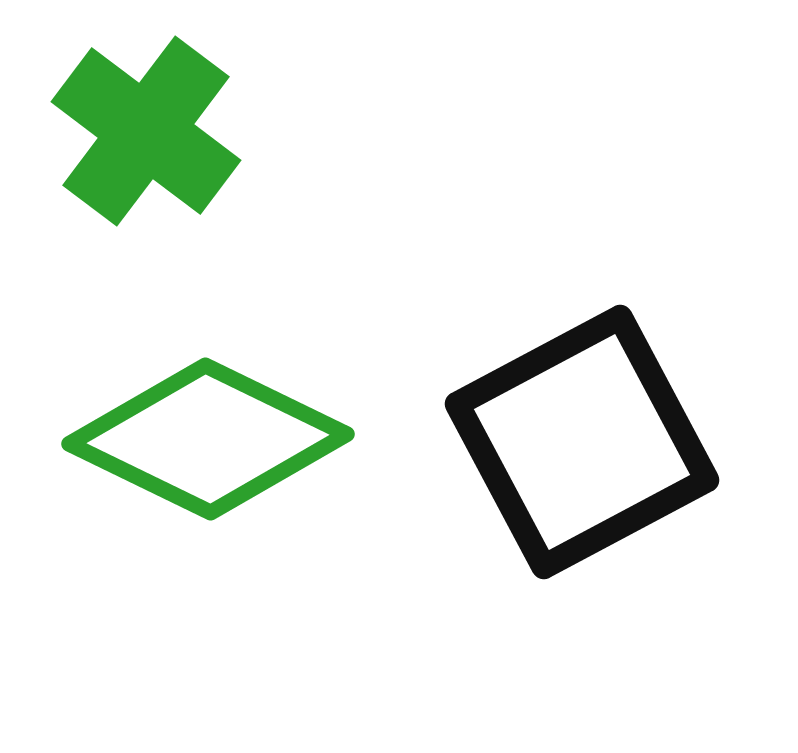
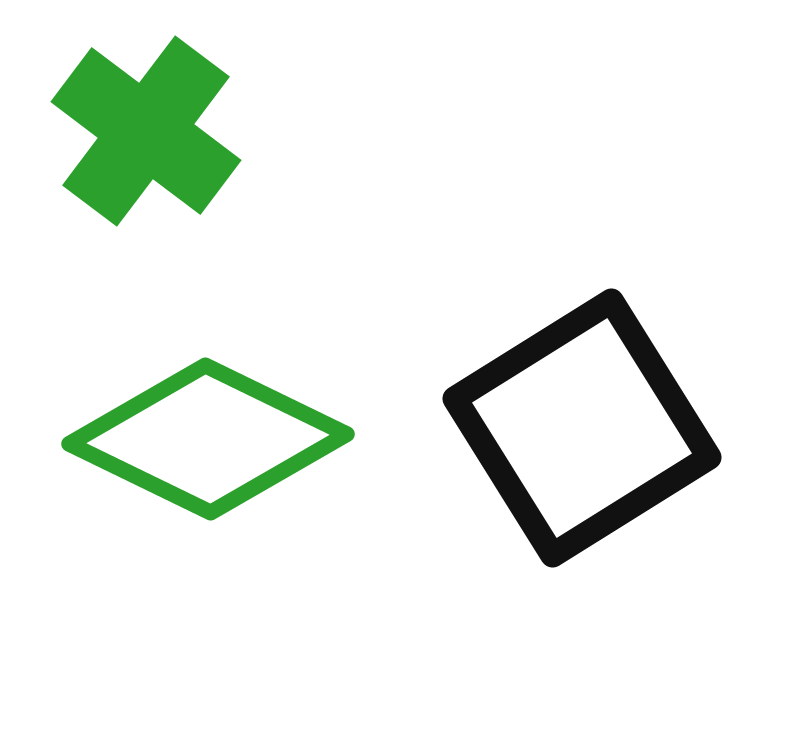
black square: moved 14 px up; rotated 4 degrees counterclockwise
